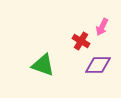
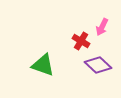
purple diamond: rotated 44 degrees clockwise
